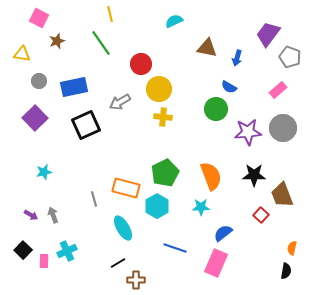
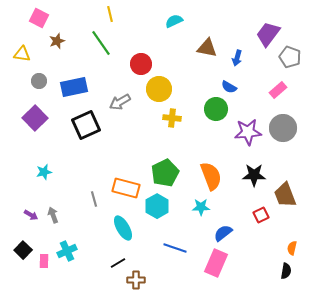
yellow cross at (163, 117): moved 9 px right, 1 px down
brown trapezoid at (282, 195): moved 3 px right
red square at (261, 215): rotated 21 degrees clockwise
